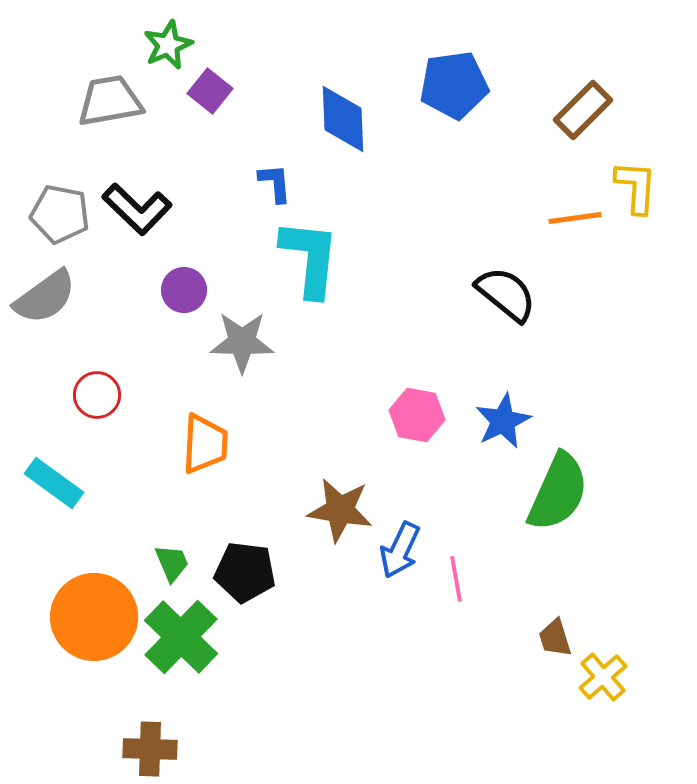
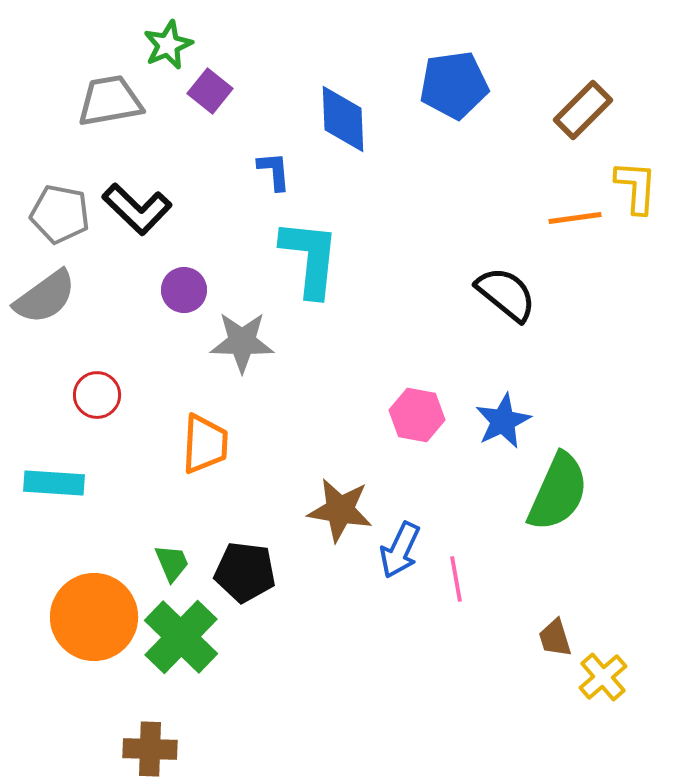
blue L-shape: moved 1 px left, 12 px up
cyan rectangle: rotated 32 degrees counterclockwise
